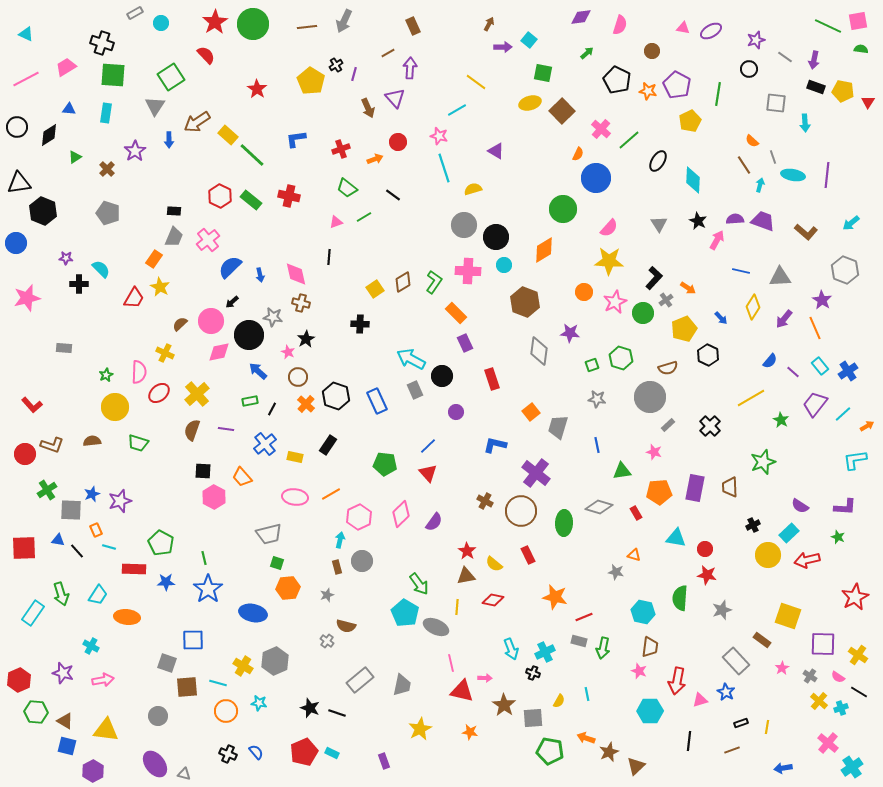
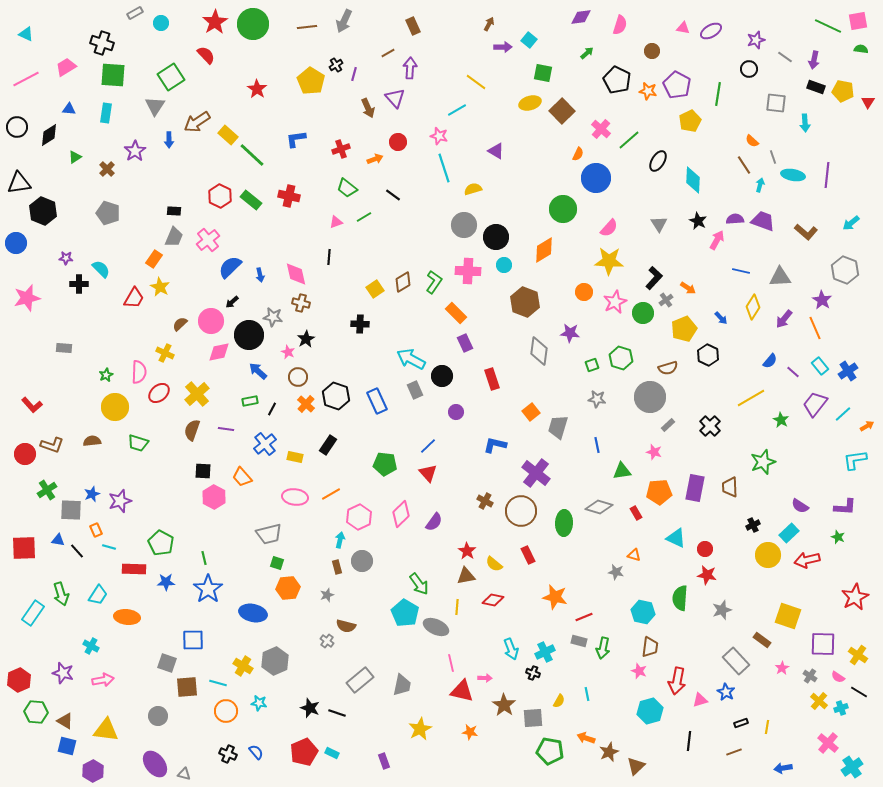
cyan triangle at (676, 538): rotated 15 degrees clockwise
cyan hexagon at (650, 711): rotated 15 degrees counterclockwise
brown line at (732, 750): moved 2 px right, 2 px down
